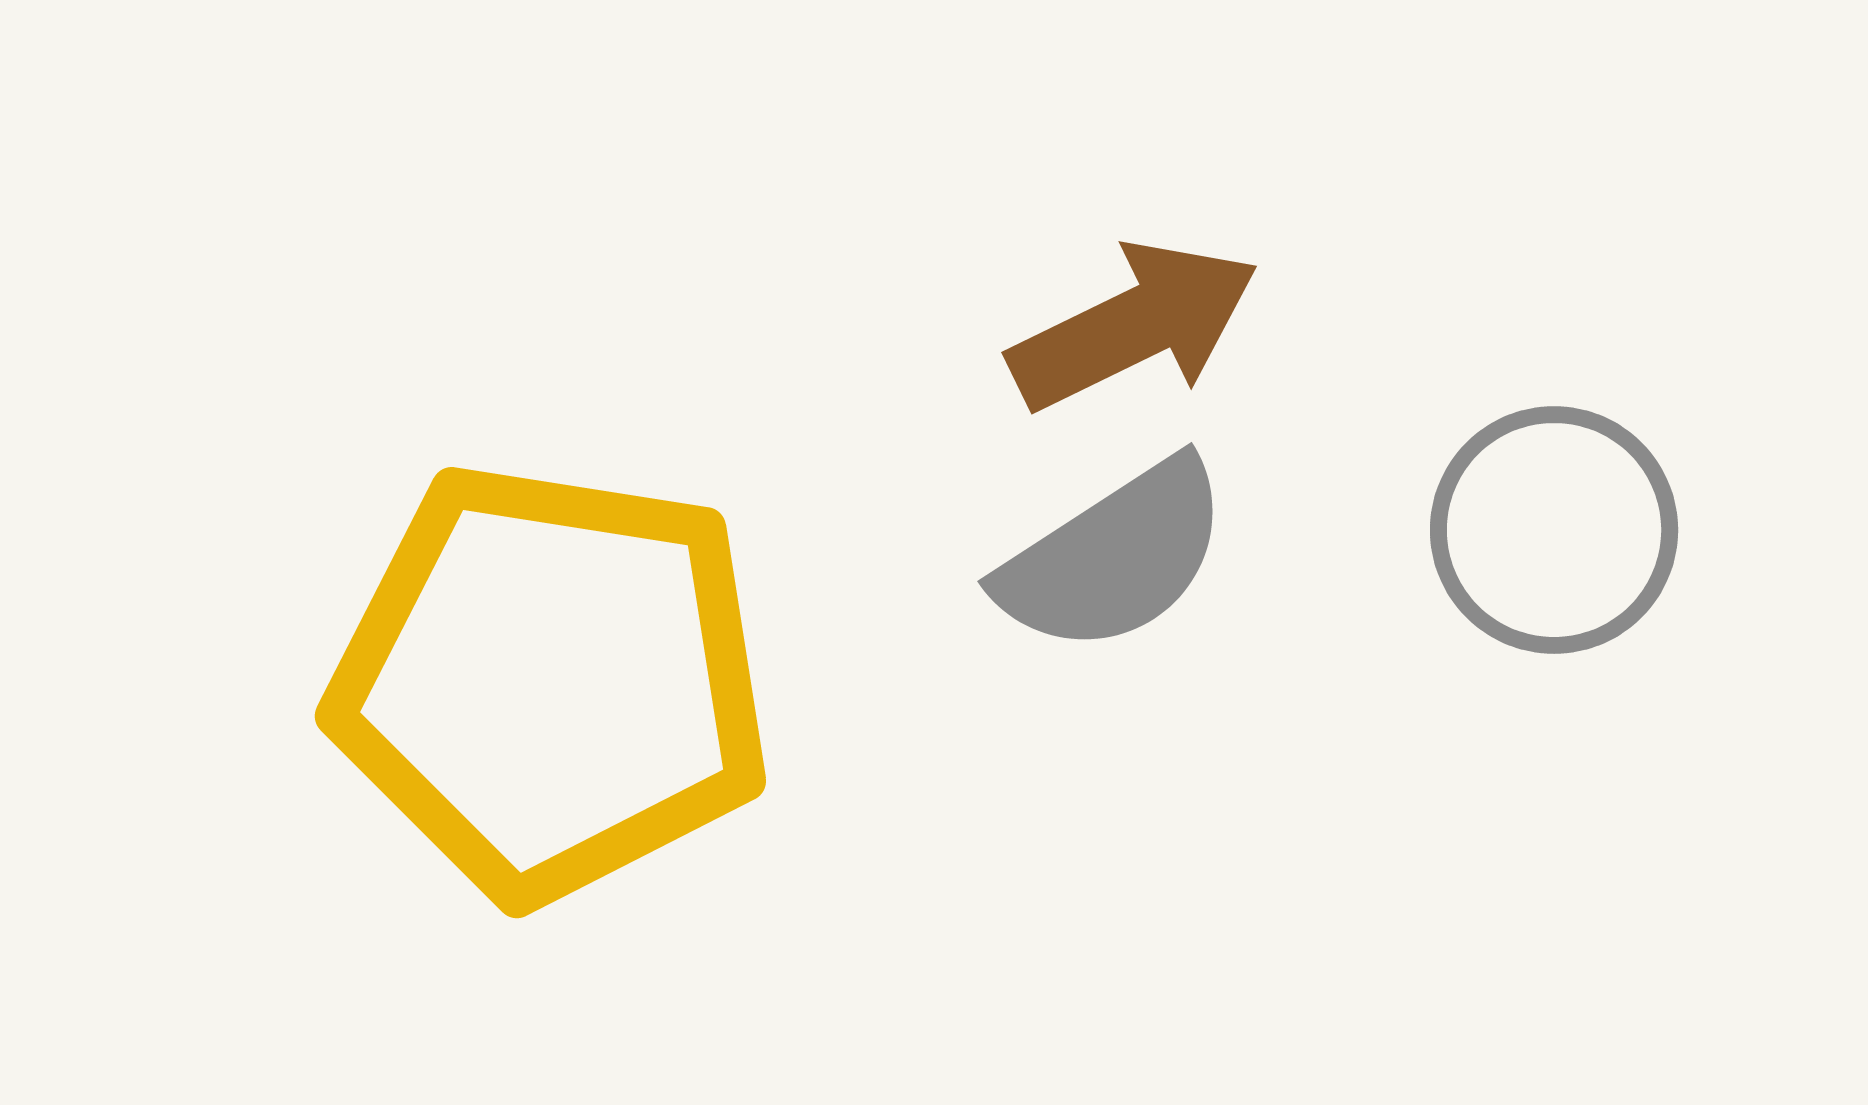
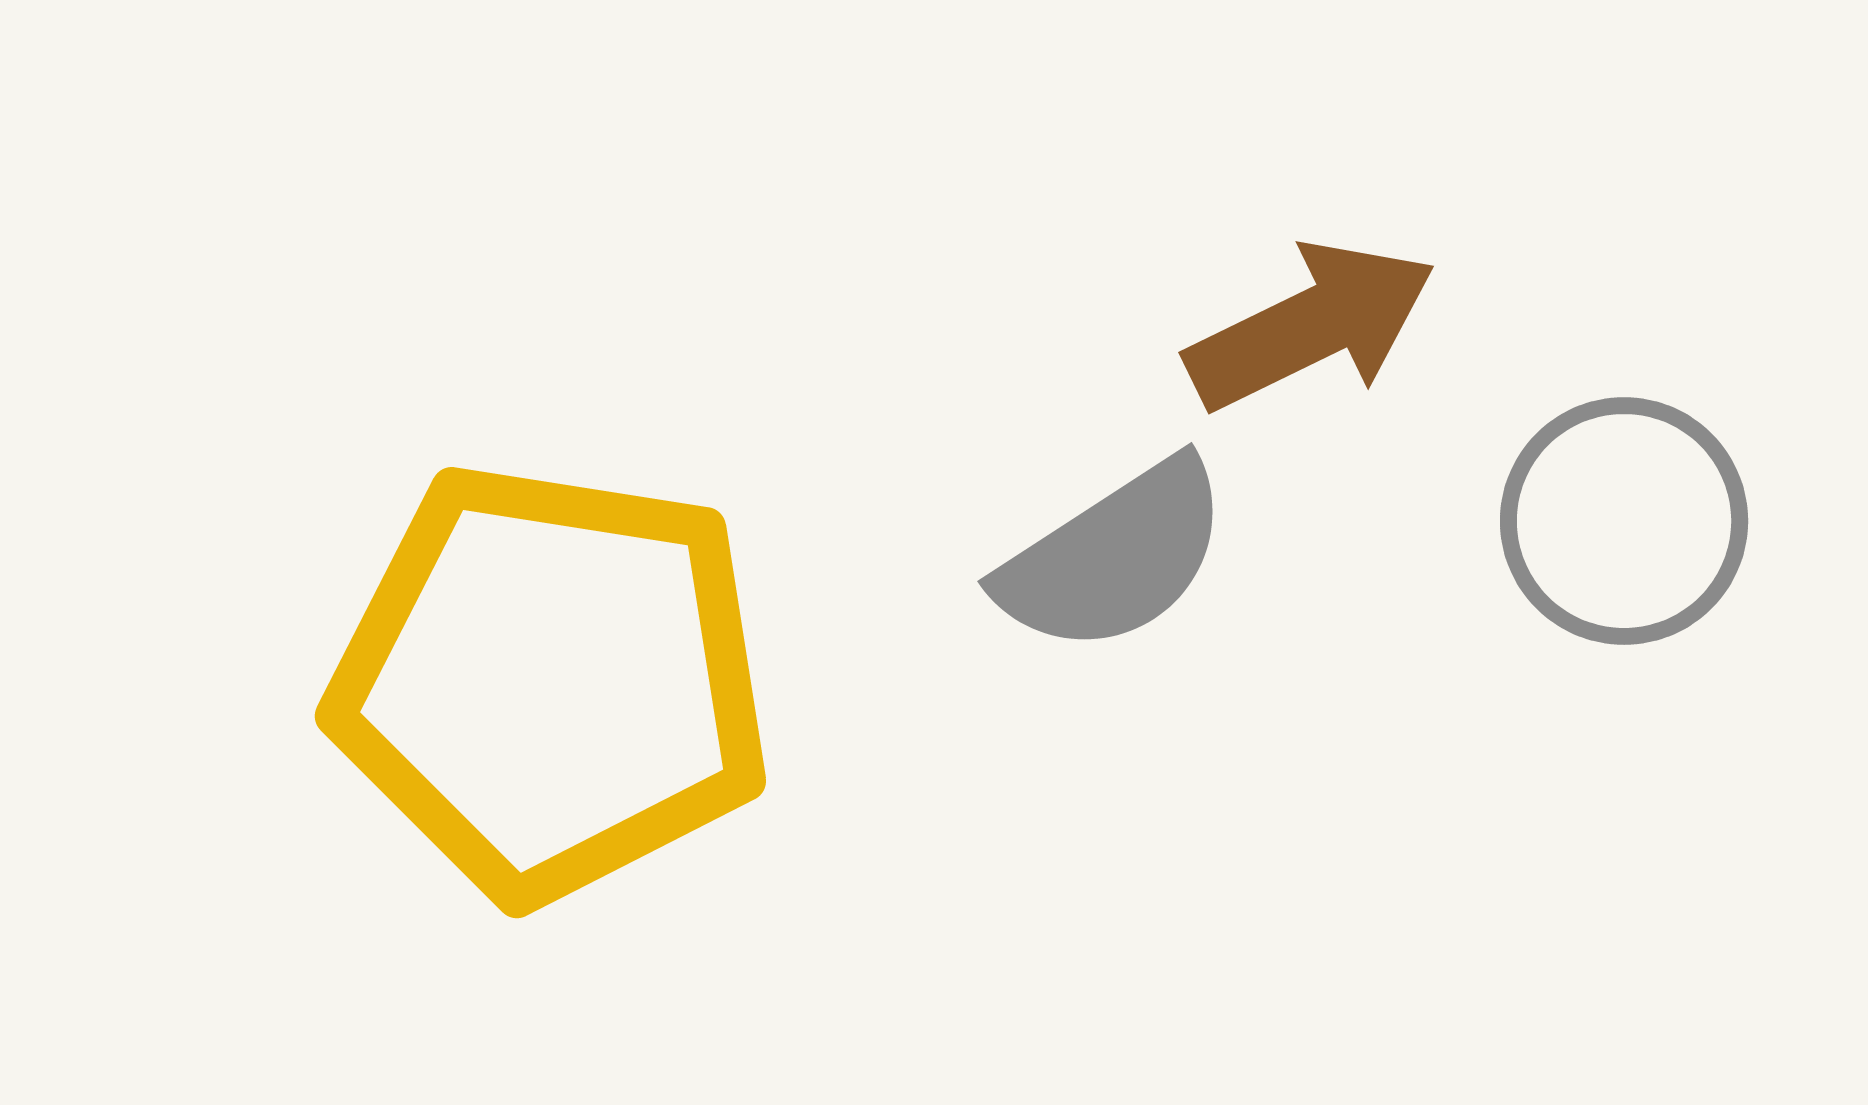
brown arrow: moved 177 px right
gray circle: moved 70 px right, 9 px up
